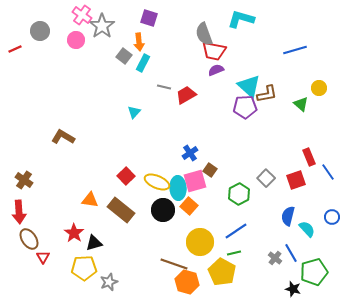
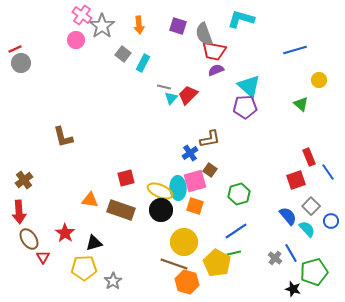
purple square at (149, 18): moved 29 px right, 8 px down
gray circle at (40, 31): moved 19 px left, 32 px down
orange arrow at (139, 42): moved 17 px up
gray square at (124, 56): moved 1 px left, 2 px up
yellow circle at (319, 88): moved 8 px up
brown L-shape at (267, 94): moved 57 px left, 45 px down
red trapezoid at (186, 95): moved 2 px right; rotated 15 degrees counterclockwise
cyan triangle at (134, 112): moved 37 px right, 14 px up
brown L-shape at (63, 137): rotated 135 degrees counterclockwise
red square at (126, 176): moved 2 px down; rotated 30 degrees clockwise
gray square at (266, 178): moved 45 px right, 28 px down
brown cross at (24, 180): rotated 18 degrees clockwise
yellow ellipse at (157, 182): moved 3 px right, 9 px down
green hexagon at (239, 194): rotated 10 degrees clockwise
orange square at (189, 206): moved 6 px right; rotated 24 degrees counterclockwise
brown rectangle at (121, 210): rotated 20 degrees counterclockwise
black circle at (163, 210): moved 2 px left
blue semicircle at (288, 216): rotated 126 degrees clockwise
blue circle at (332, 217): moved 1 px left, 4 px down
red star at (74, 233): moved 9 px left
yellow circle at (200, 242): moved 16 px left
yellow pentagon at (222, 272): moved 5 px left, 9 px up
gray star at (109, 282): moved 4 px right, 1 px up; rotated 12 degrees counterclockwise
